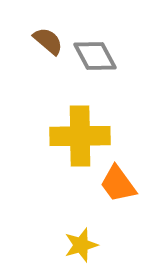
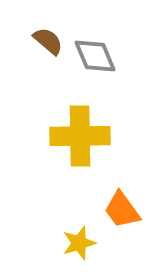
gray diamond: rotated 6 degrees clockwise
orange trapezoid: moved 4 px right, 26 px down
yellow star: moved 2 px left, 2 px up
